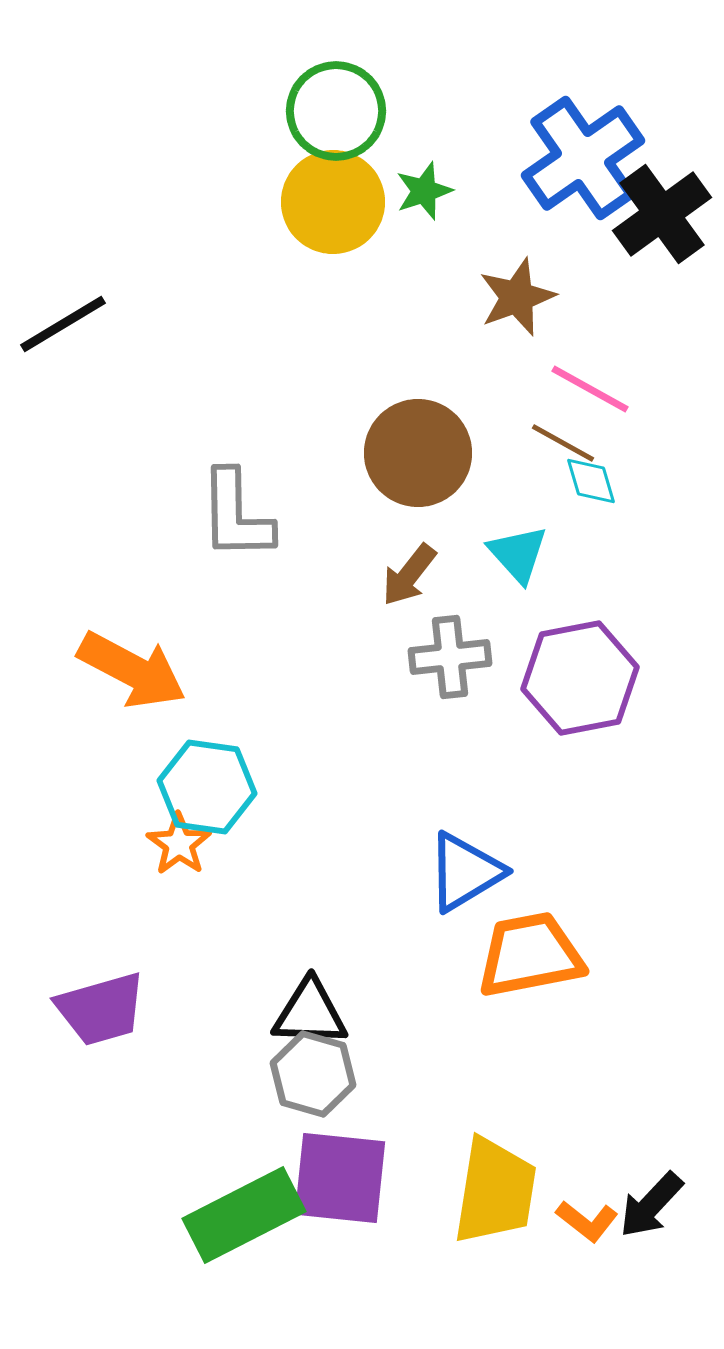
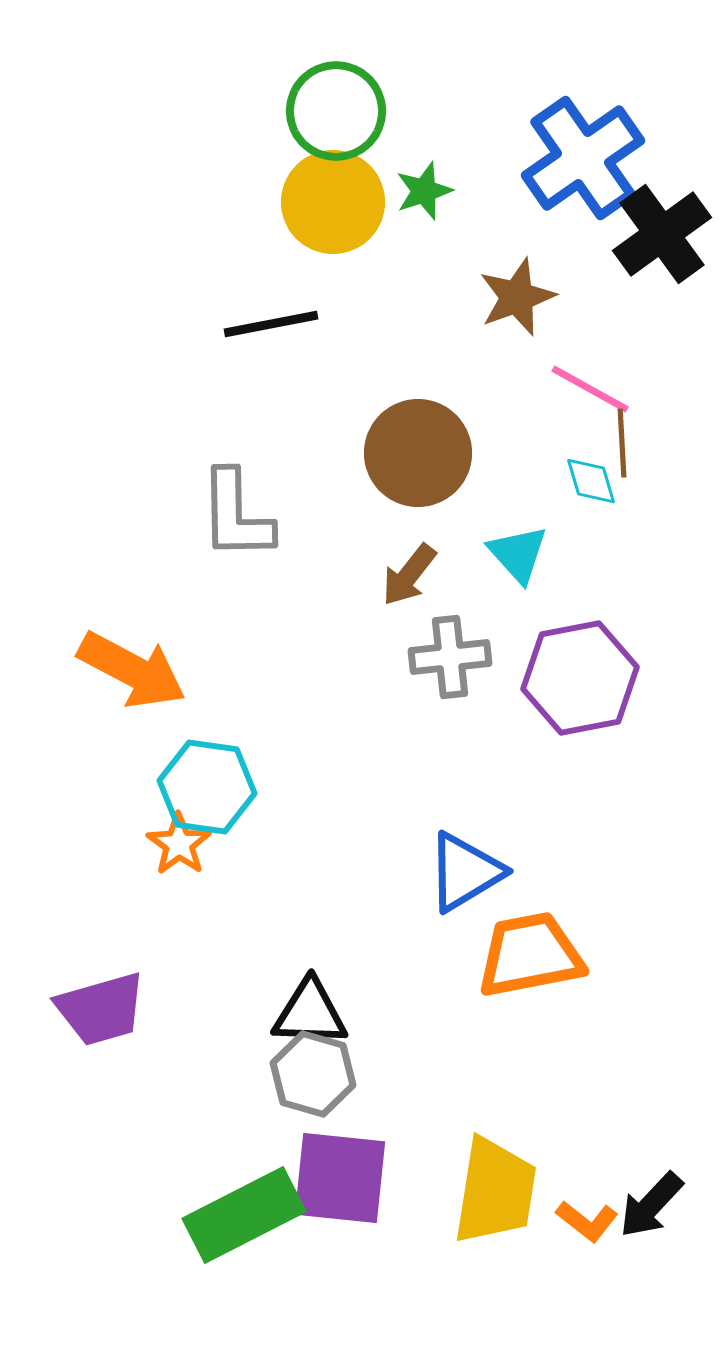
black cross: moved 20 px down
black line: moved 208 px right; rotated 20 degrees clockwise
brown line: moved 59 px right; rotated 58 degrees clockwise
